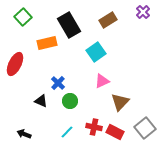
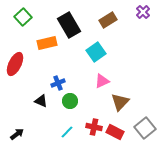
blue cross: rotated 24 degrees clockwise
black arrow: moved 7 px left; rotated 120 degrees clockwise
